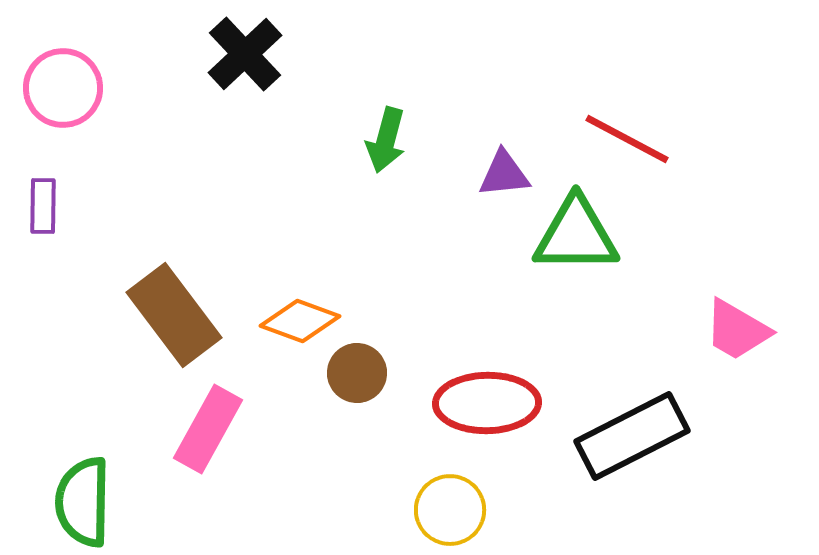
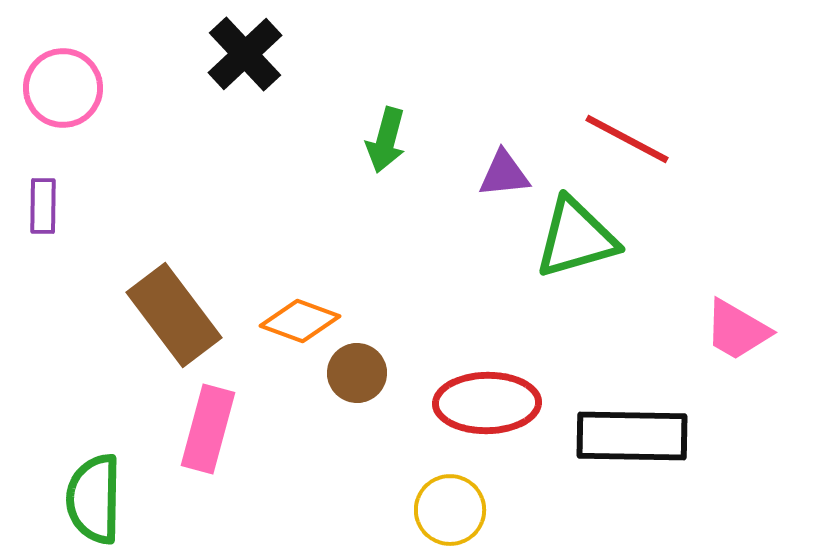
green triangle: moved 3 px down; rotated 16 degrees counterclockwise
pink rectangle: rotated 14 degrees counterclockwise
black rectangle: rotated 28 degrees clockwise
green semicircle: moved 11 px right, 3 px up
